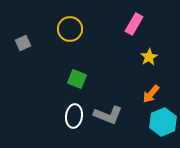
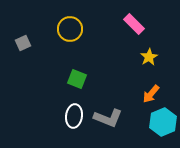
pink rectangle: rotated 75 degrees counterclockwise
gray L-shape: moved 3 px down
